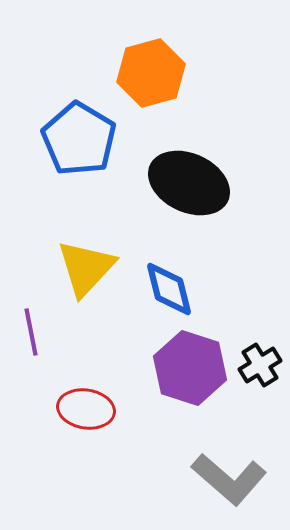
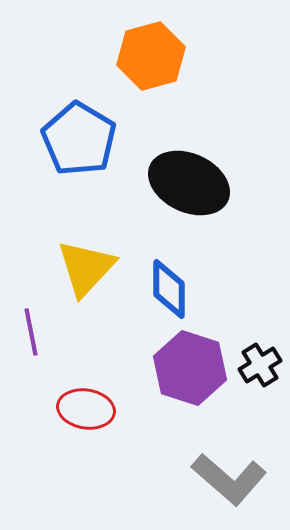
orange hexagon: moved 17 px up
blue diamond: rotated 14 degrees clockwise
